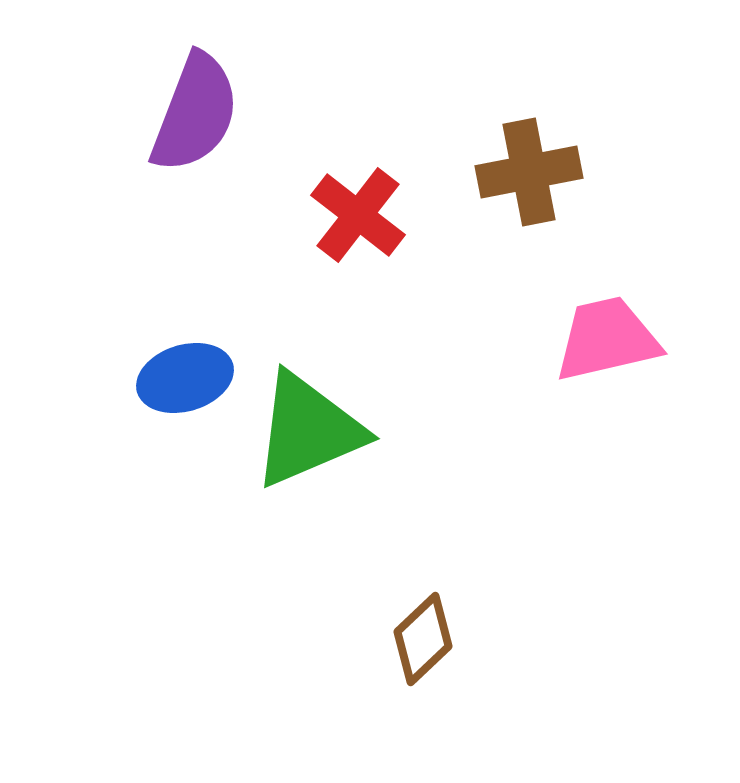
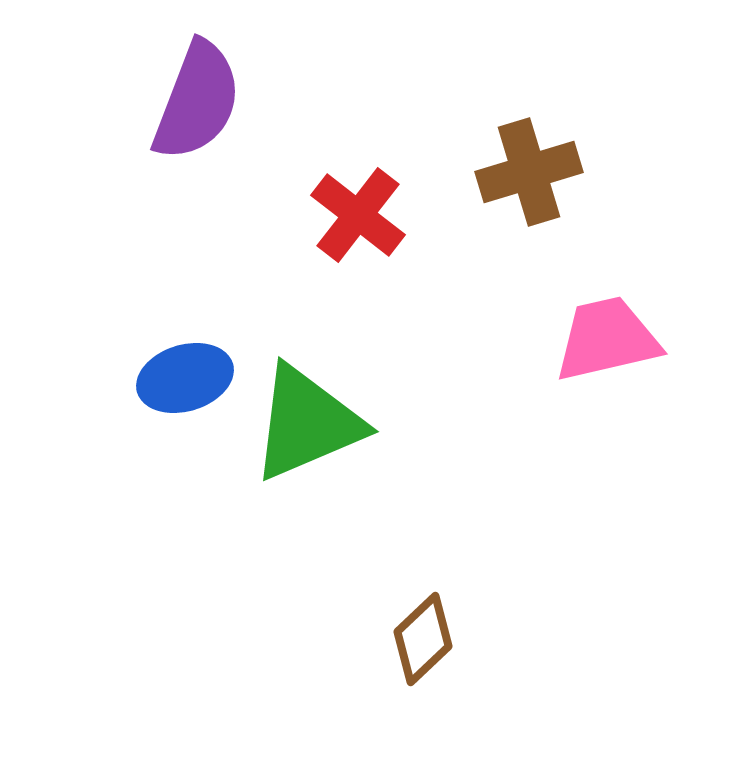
purple semicircle: moved 2 px right, 12 px up
brown cross: rotated 6 degrees counterclockwise
green triangle: moved 1 px left, 7 px up
